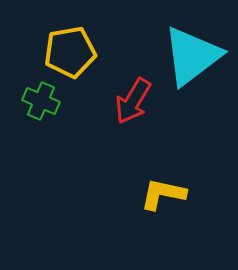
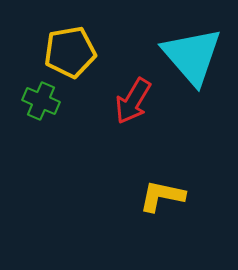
cyan triangle: rotated 34 degrees counterclockwise
yellow L-shape: moved 1 px left, 2 px down
